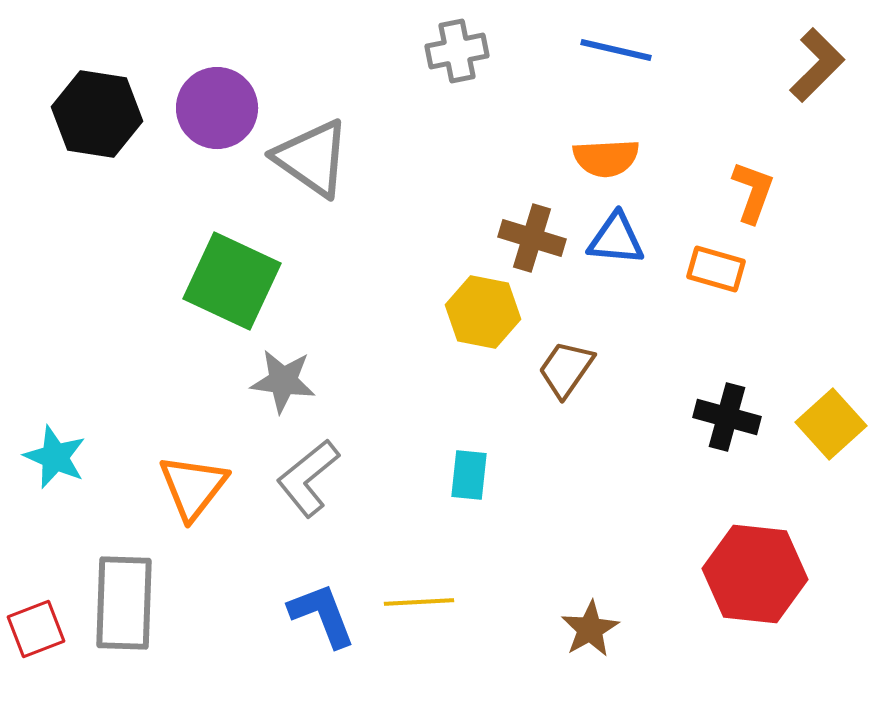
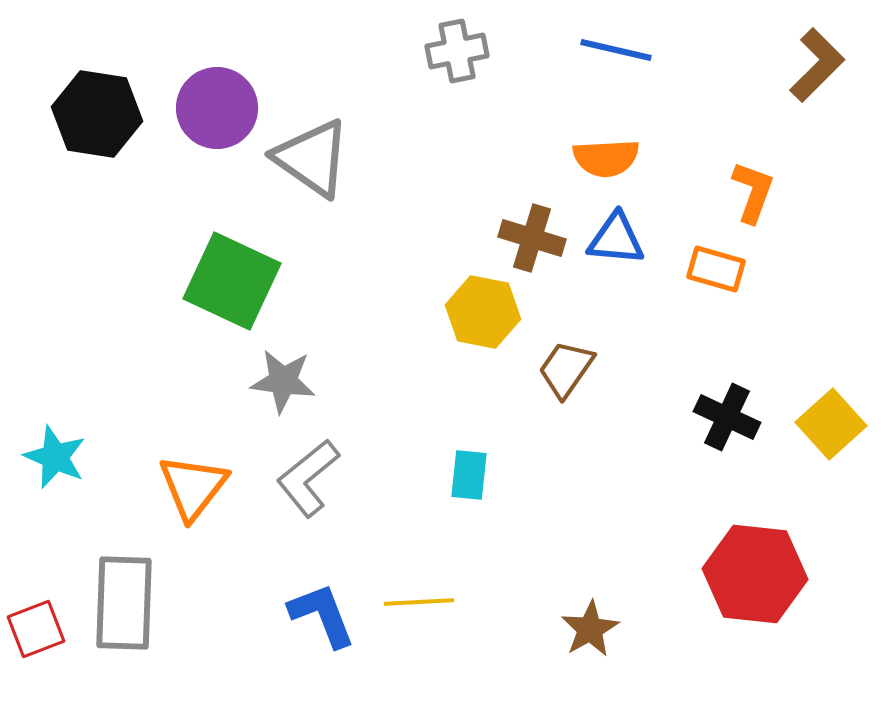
black cross: rotated 10 degrees clockwise
